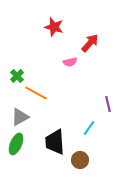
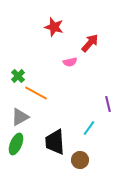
green cross: moved 1 px right
